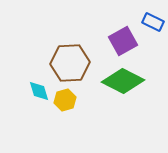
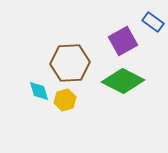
blue rectangle: rotated 10 degrees clockwise
